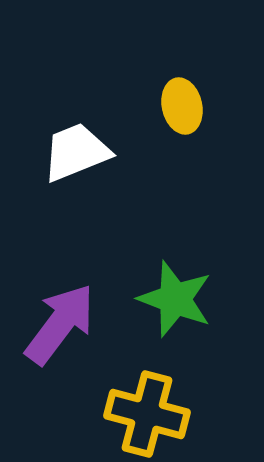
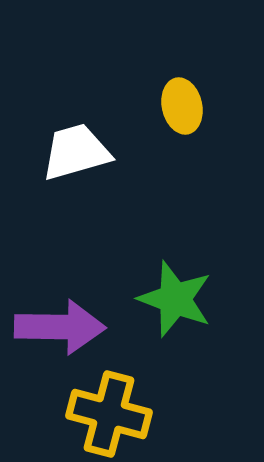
white trapezoid: rotated 6 degrees clockwise
purple arrow: moved 3 px down; rotated 54 degrees clockwise
yellow cross: moved 38 px left
